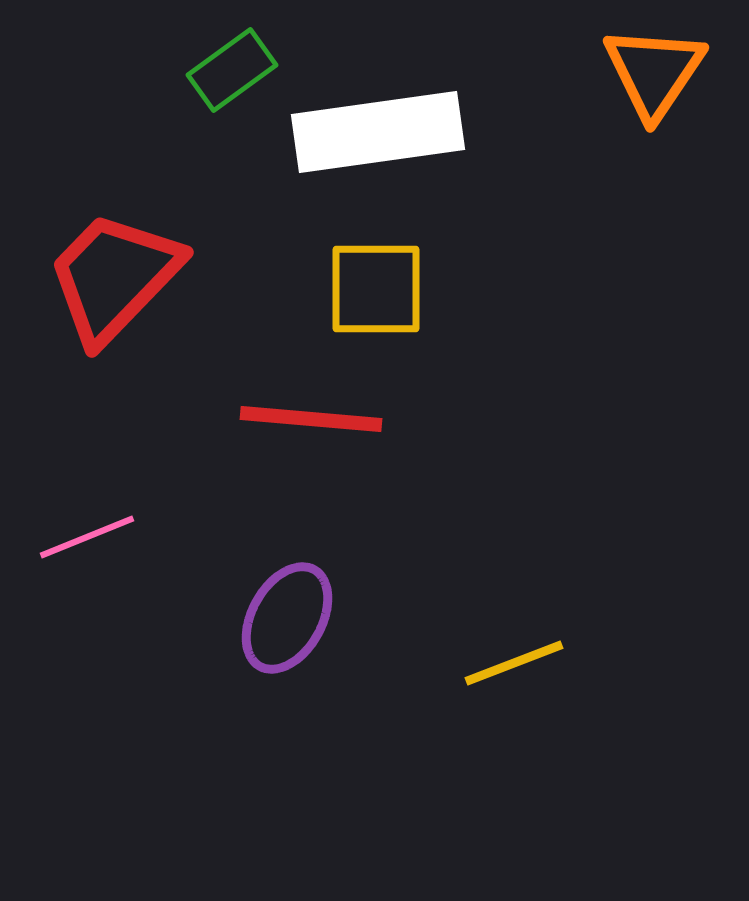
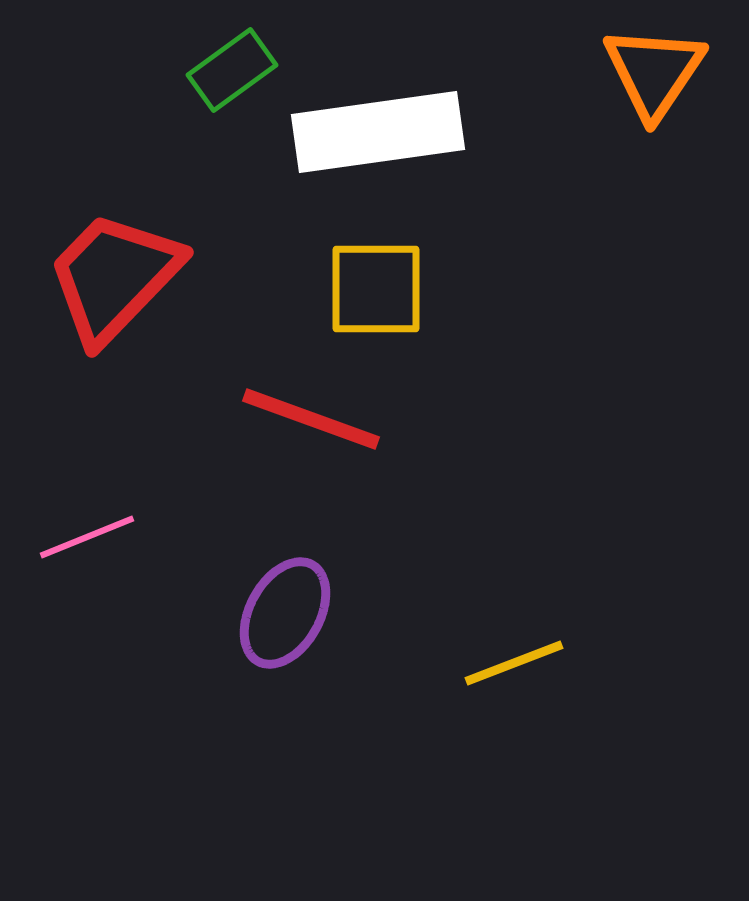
red line: rotated 15 degrees clockwise
purple ellipse: moved 2 px left, 5 px up
